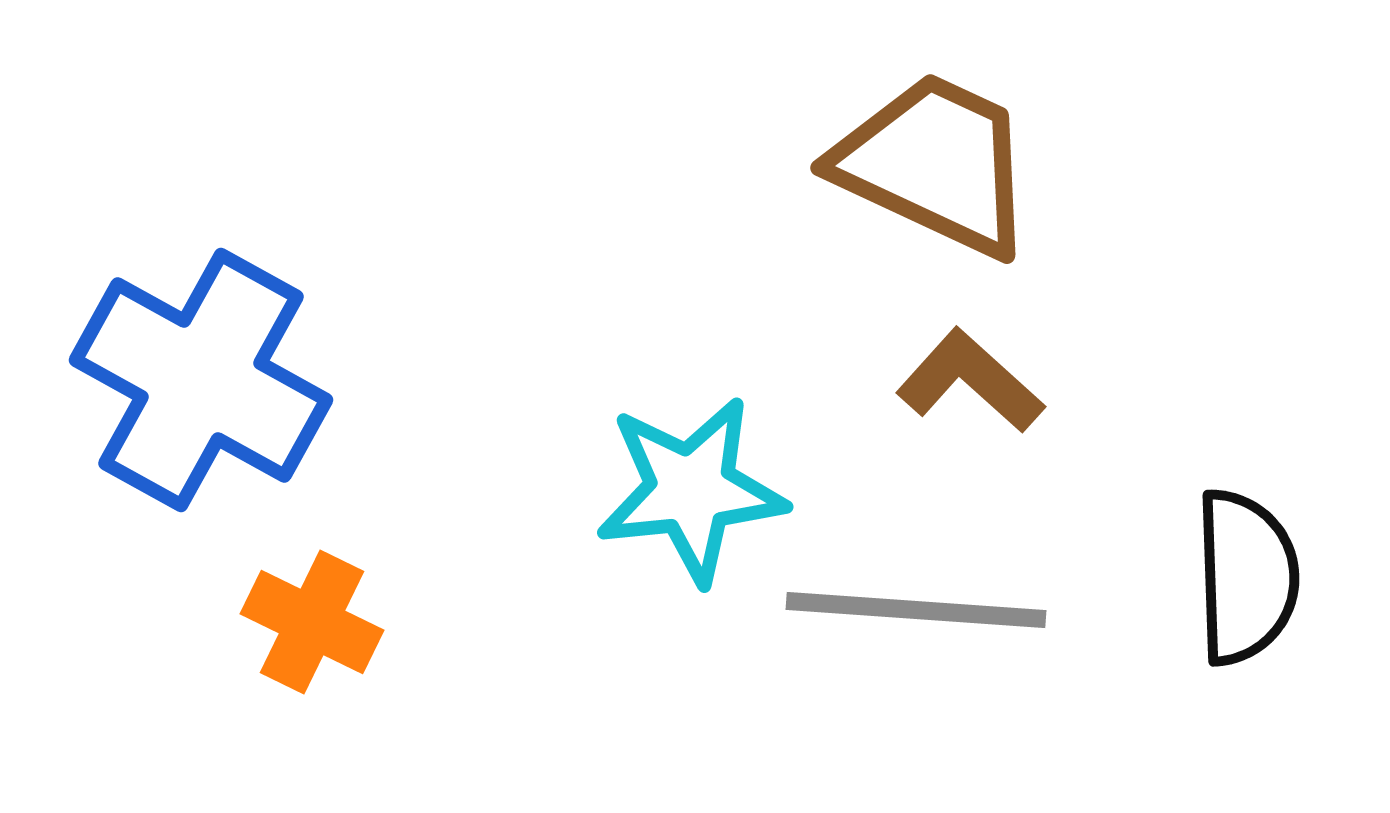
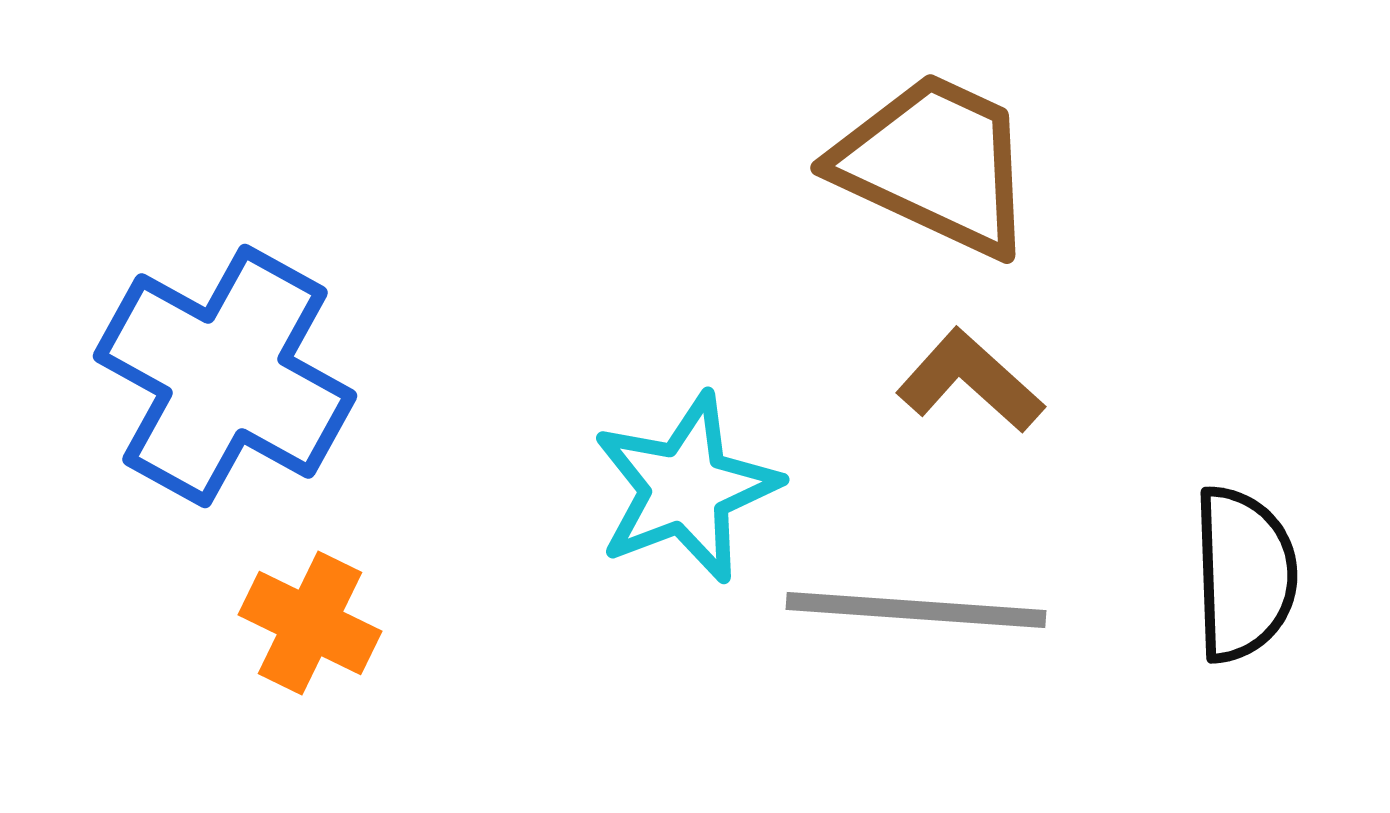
blue cross: moved 24 px right, 4 px up
cyan star: moved 5 px left, 2 px up; rotated 15 degrees counterclockwise
black semicircle: moved 2 px left, 3 px up
orange cross: moved 2 px left, 1 px down
